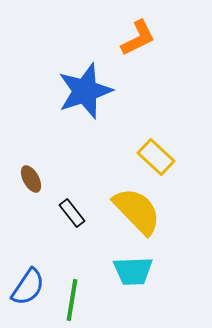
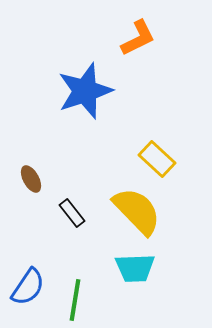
yellow rectangle: moved 1 px right, 2 px down
cyan trapezoid: moved 2 px right, 3 px up
green line: moved 3 px right
